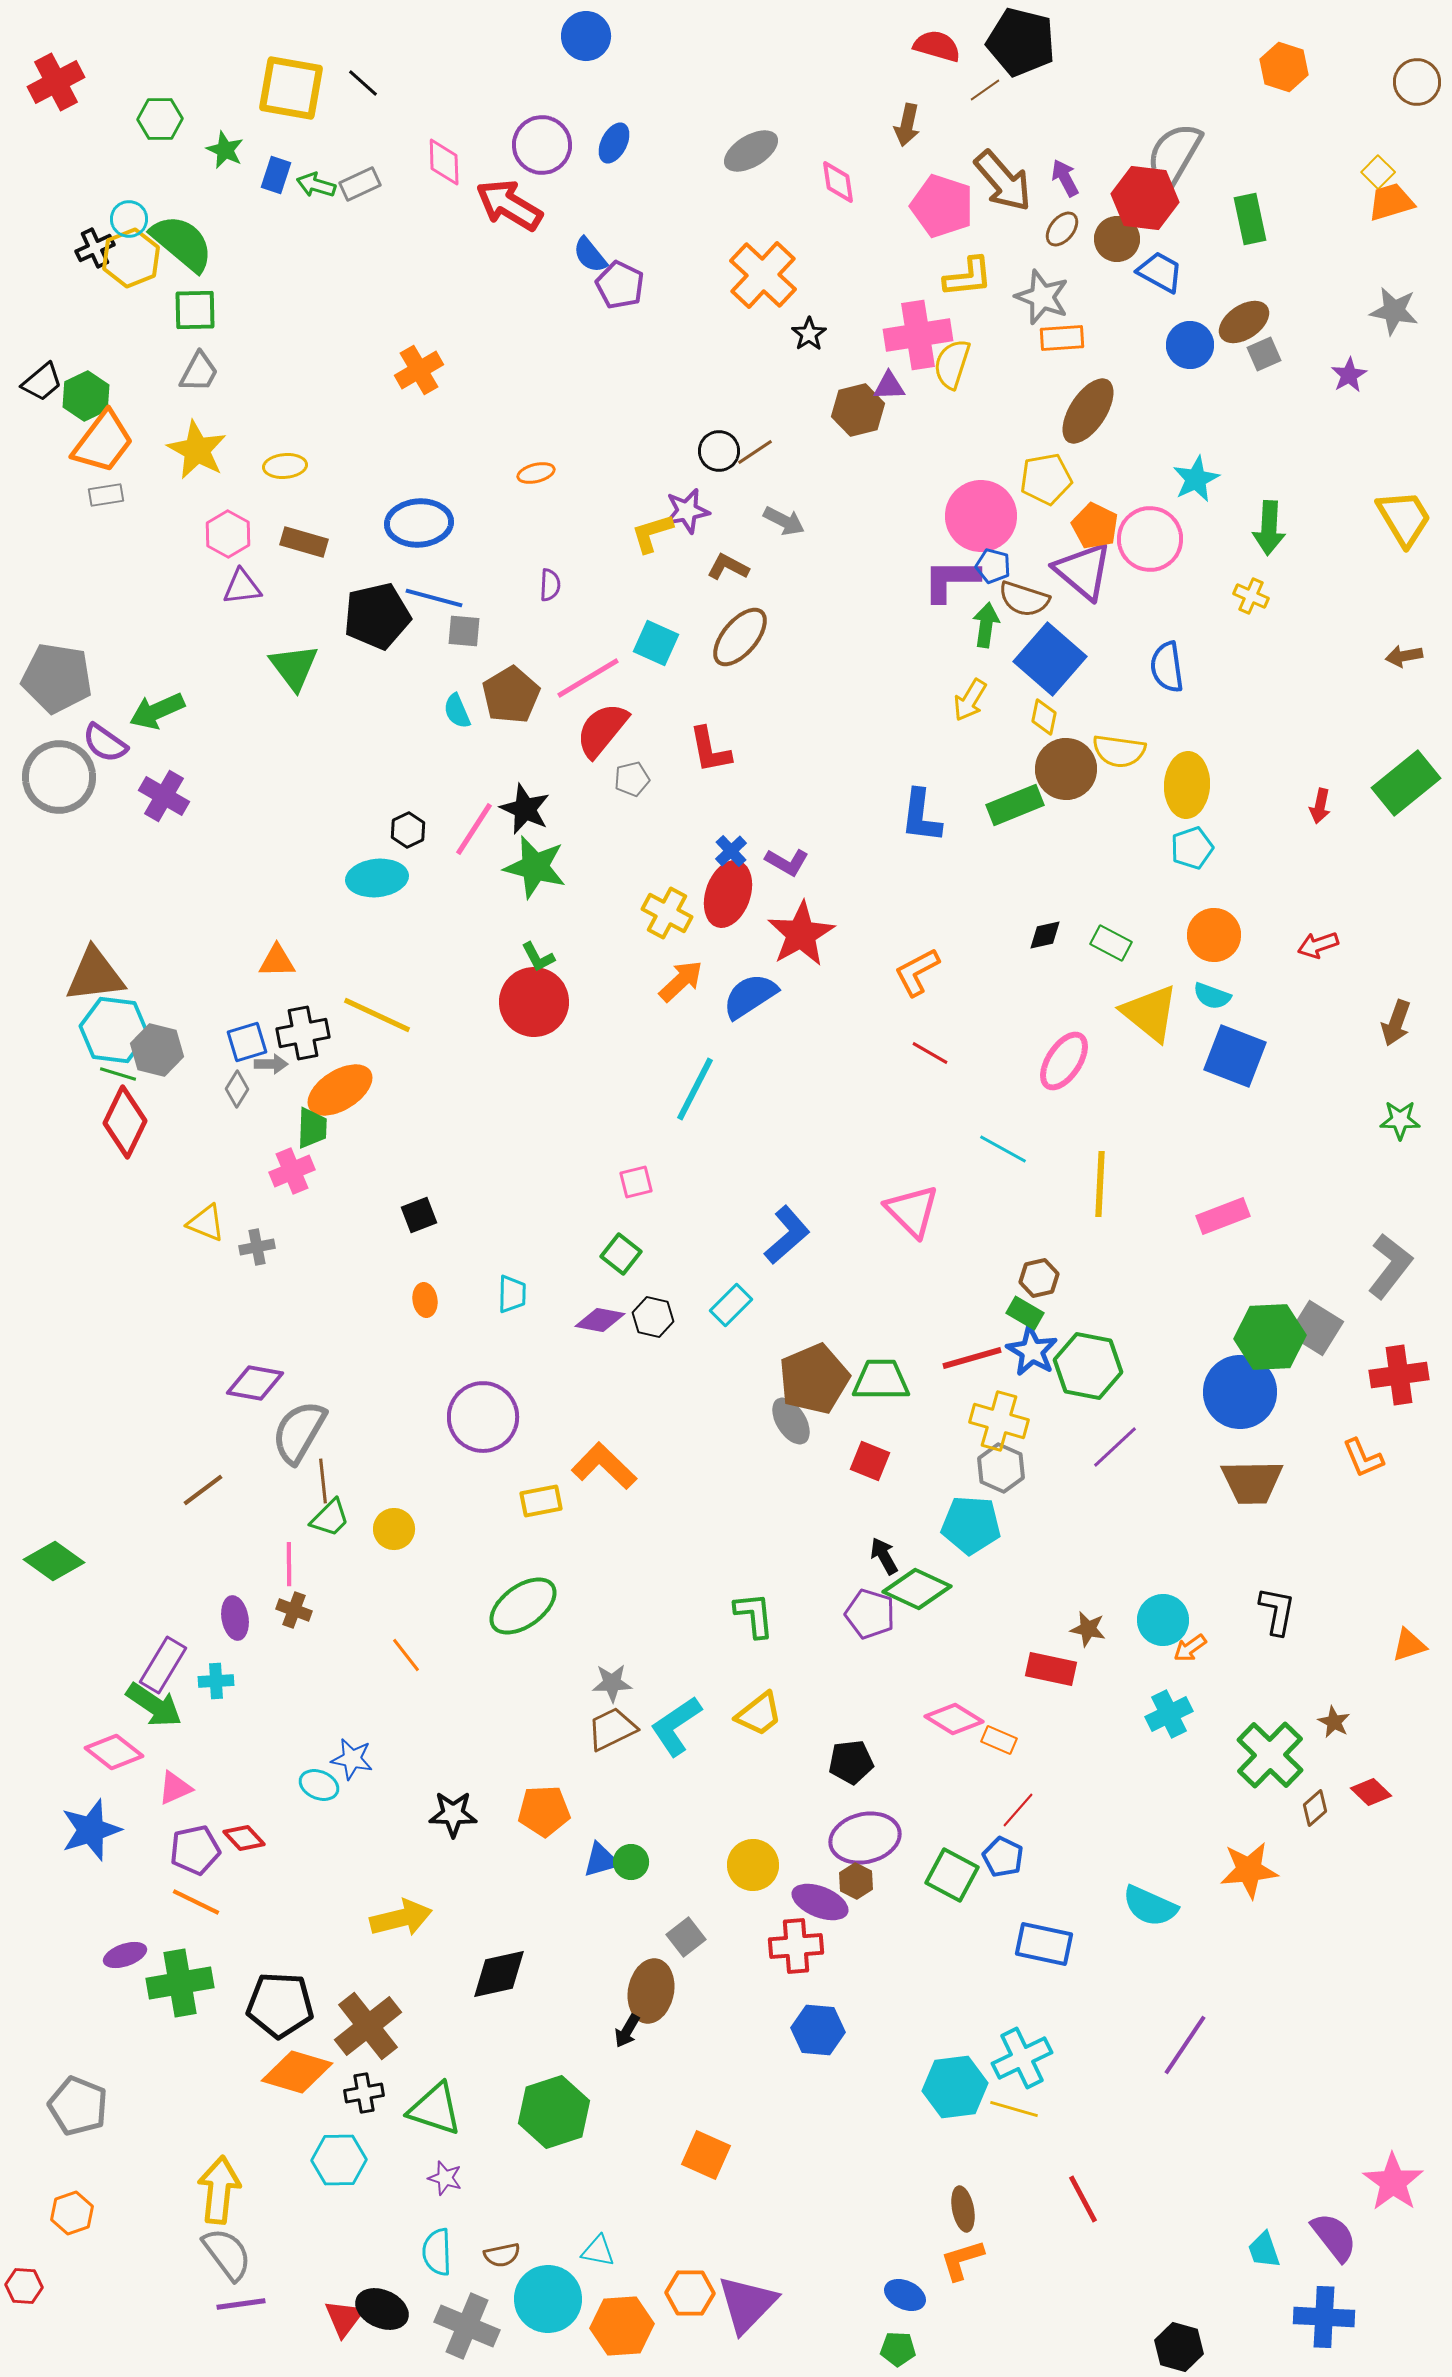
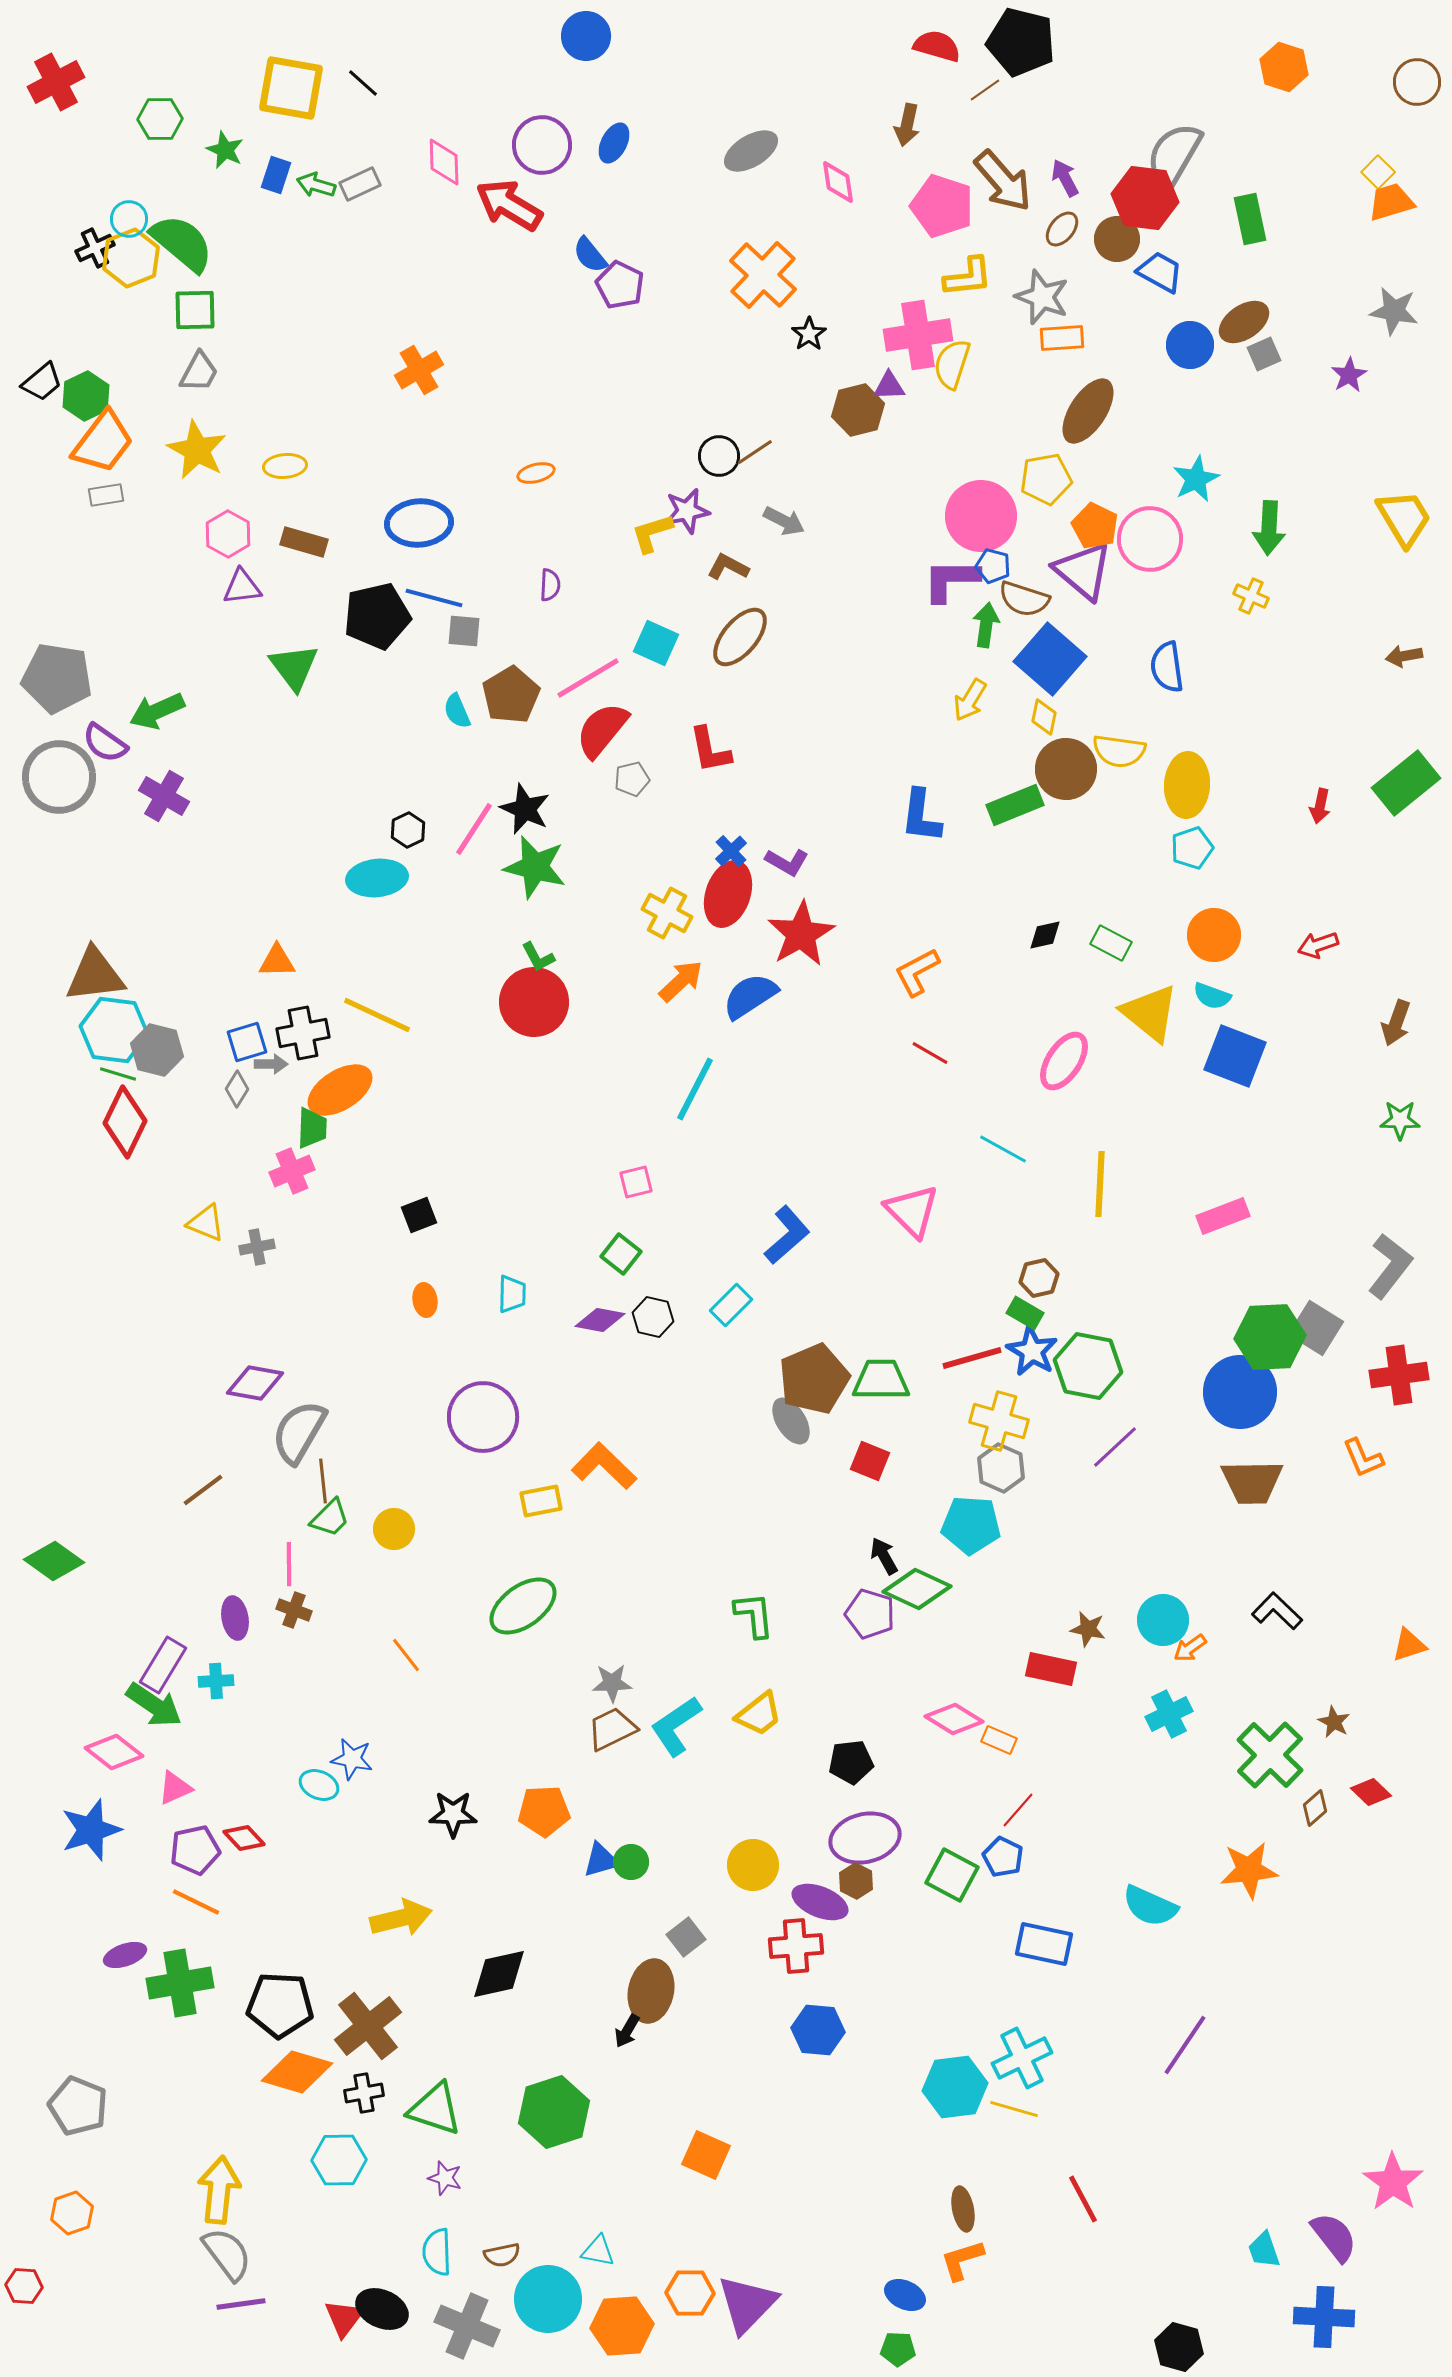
black circle at (719, 451): moved 5 px down
black L-shape at (1277, 1611): rotated 57 degrees counterclockwise
